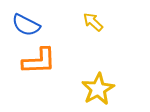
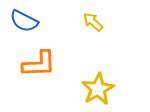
blue semicircle: moved 2 px left, 4 px up
orange L-shape: moved 3 px down
